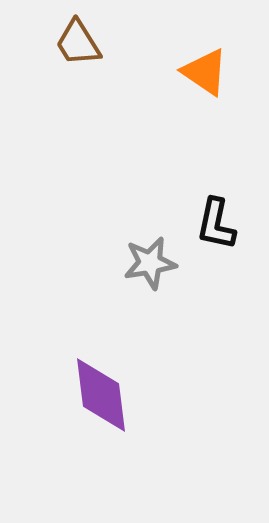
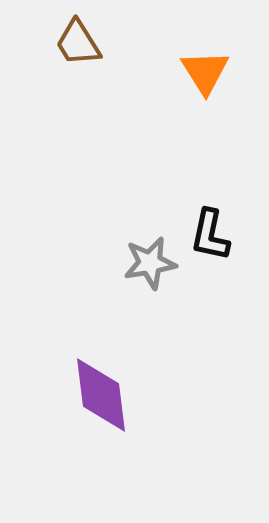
orange triangle: rotated 24 degrees clockwise
black L-shape: moved 6 px left, 11 px down
